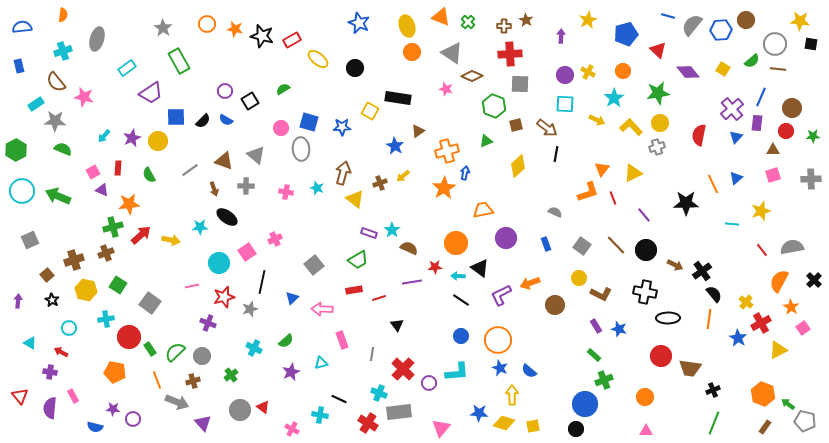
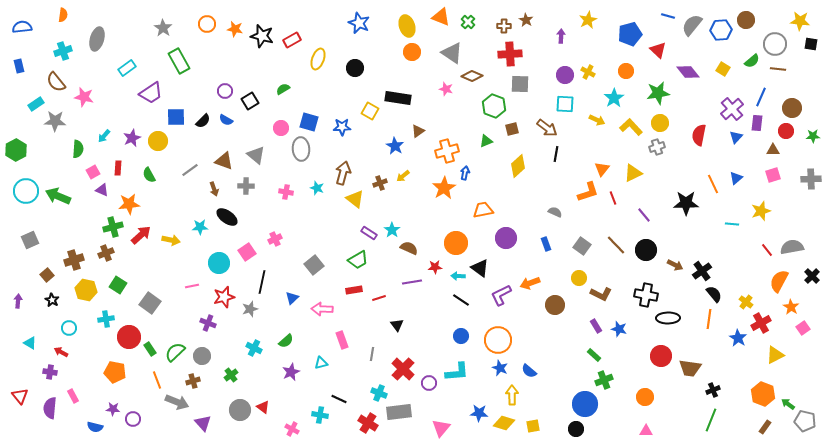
blue pentagon at (626, 34): moved 4 px right
yellow ellipse at (318, 59): rotated 70 degrees clockwise
orange circle at (623, 71): moved 3 px right
brown square at (516, 125): moved 4 px left, 4 px down
green semicircle at (63, 149): moved 15 px right; rotated 72 degrees clockwise
cyan circle at (22, 191): moved 4 px right
purple rectangle at (369, 233): rotated 14 degrees clockwise
red line at (762, 250): moved 5 px right
black cross at (814, 280): moved 2 px left, 4 px up
black cross at (645, 292): moved 1 px right, 3 px down
yellow triangle at (778, 350): moved 3 px left, 5 px down
green line at (714, 423): moved 3 px left, 3 px up
